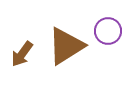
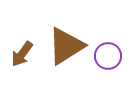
purple circle: moved 25 px down
